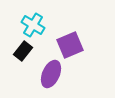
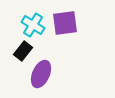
purple square: moved 5 px left, 22 px up; rotated 16 degrees clockwise
purple ellipse: moved 10 px left
